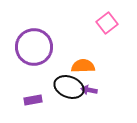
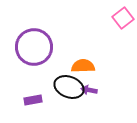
pink square: moved 16 px right, 5 px up
